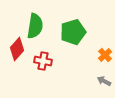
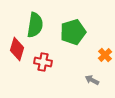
green semicircle: moved 1 px up
red diamond: rotated 25 degrees counterclockwise
red cross: moved 1 px down
gray arrow: moved 12 px left, 1 px up
